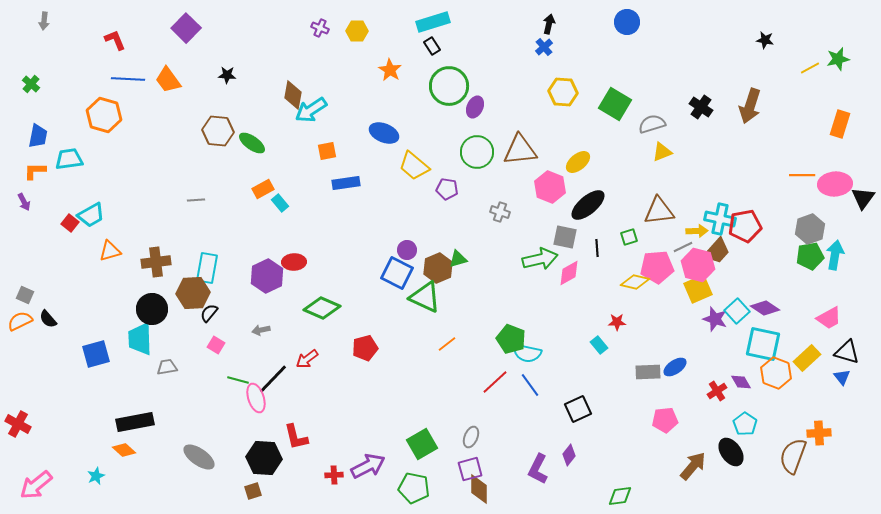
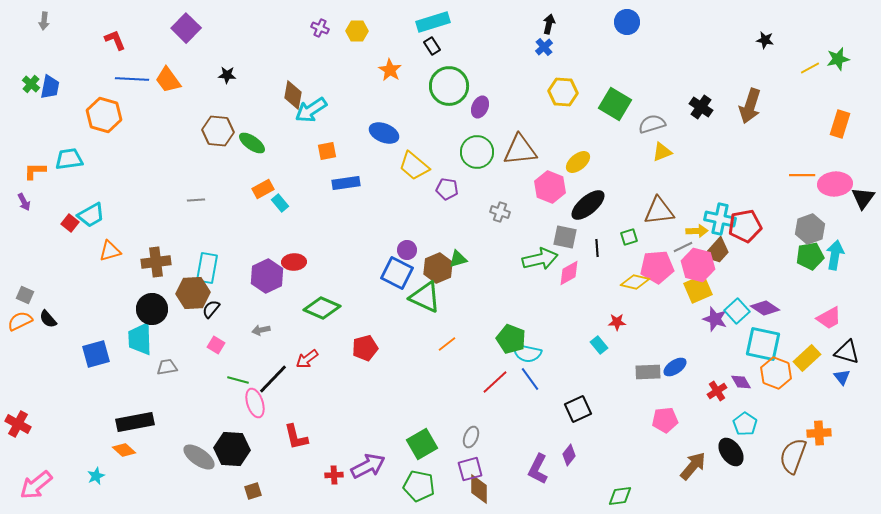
blue line at (128, 79): moved 4 px right
purple ellipse at (475, 107): moved 5 px right
blue trapezoid at (38, 136): moved 12 px right, 49 px up
black semicircle at (209, 313): moved 2 px right, 4 px up
blue line at (530, 385): moved 6 px up
pink ellipse at (256, 398): moved 1 px left, 5 px down
black hexagon at (264, 458): moved 32 px left, 9 px up
green pentagon at (414, 488): moved 5 px right, 2 px up
